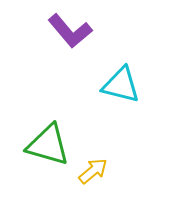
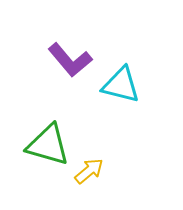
purple L-shape: moved 29 px down
yellow arrow: moved 4 px left
